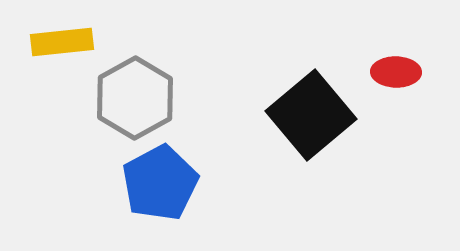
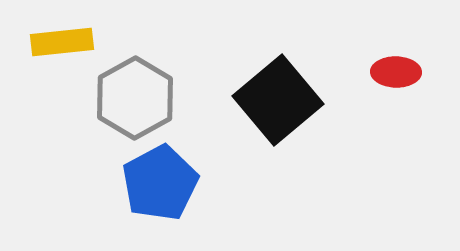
black square: moved 33 px left, 15 px up
